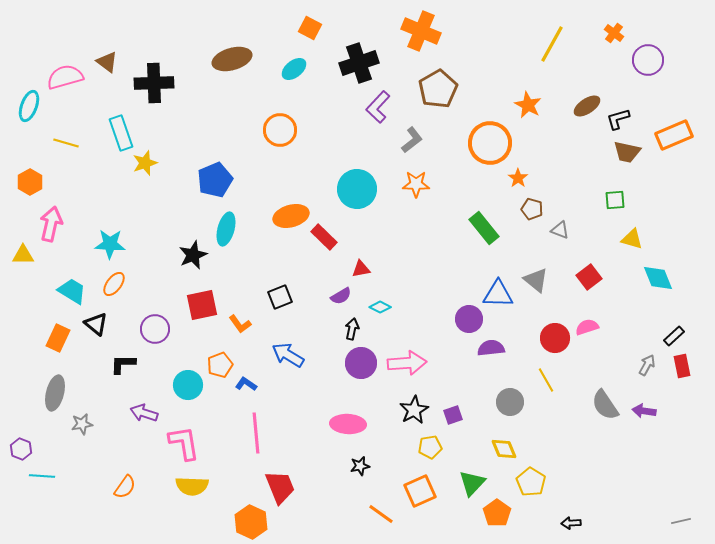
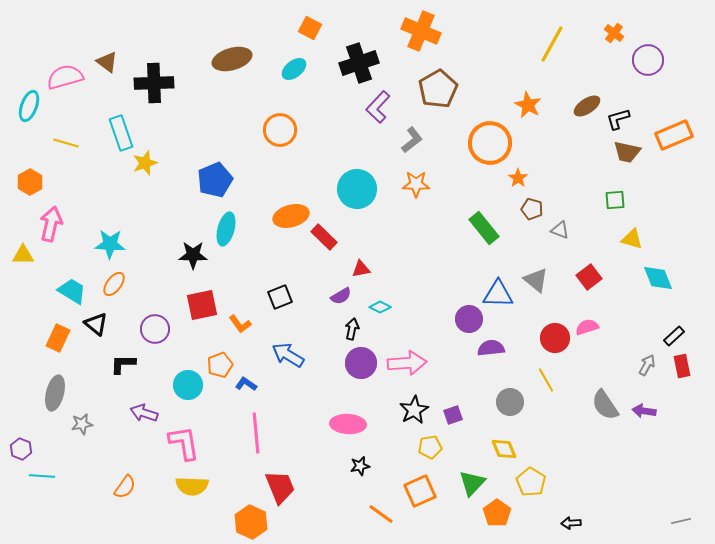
black star at (193, 255): rotated 24 degrees clockwise
